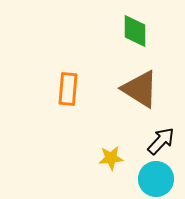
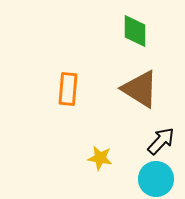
yellow star: moved 11 px left; rotated 15 degrees clockwise
